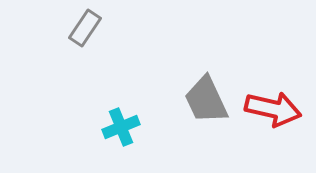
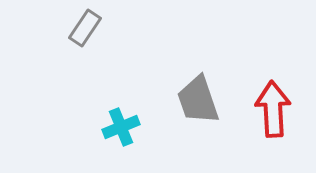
gray trapezoid: moved 8 px left; rotated 6 degrees clockwise
red arrow: rotated 106 degrees counterclockwise
